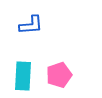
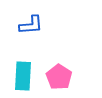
pink pentagon: moved 2 px down; rotated 20 degrees counterclockwise
